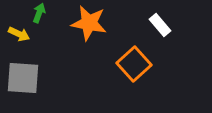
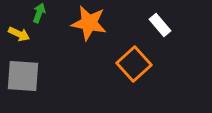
gray square: moved 2 px up
